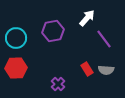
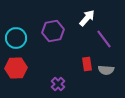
red rectangle: moved 5 px up; rotated 24 degrees clockwise
